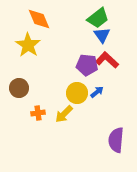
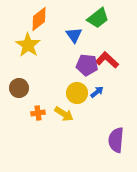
orange diamond: rotated 75 degrees clockwise
blue triangle: moved 28 px left
yellow arrow: rotated 102 degrees counterclockwise
